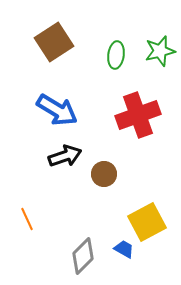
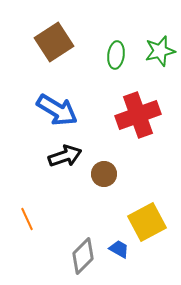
blue trapezoid: moved 5 px left
